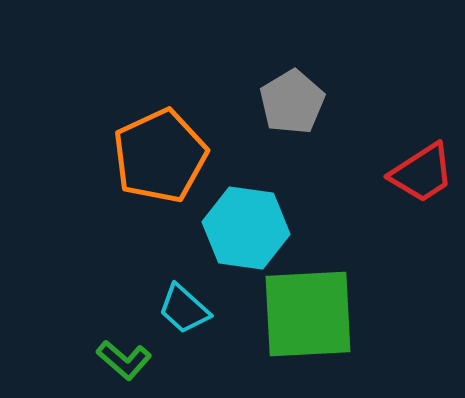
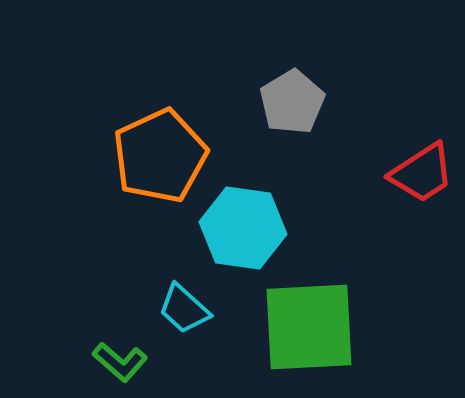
cyan hexagon: moved 3 px left
green square: moved 1 px right, 13 px down
green L-shape: moved 4 px left, 2 px down
